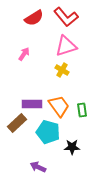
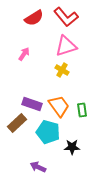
purple rectangle: rotated 18 degrees clockwise
